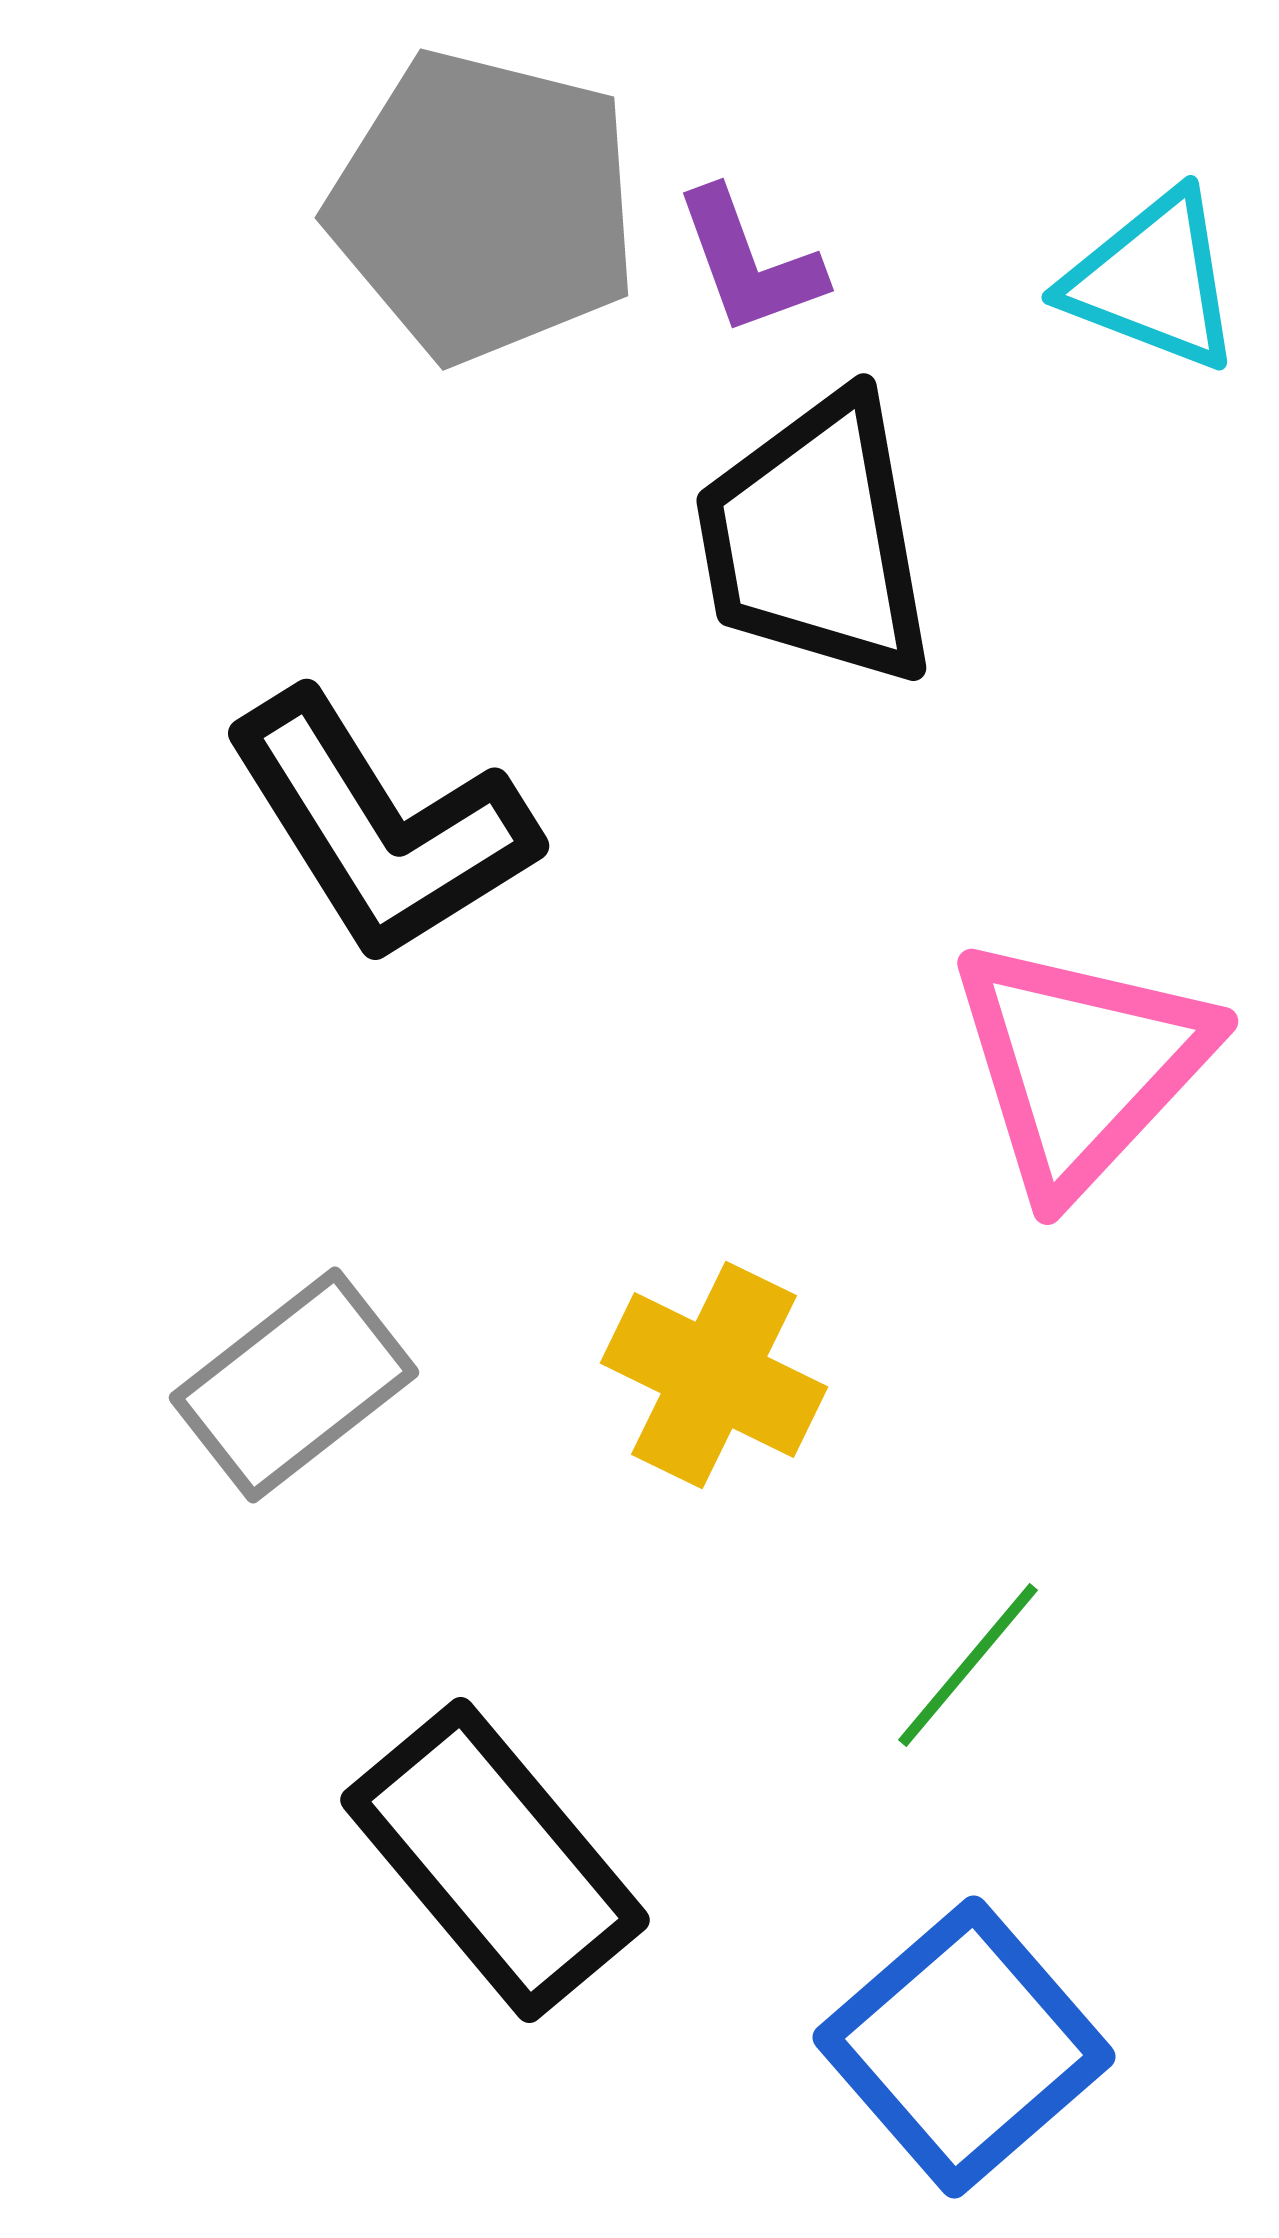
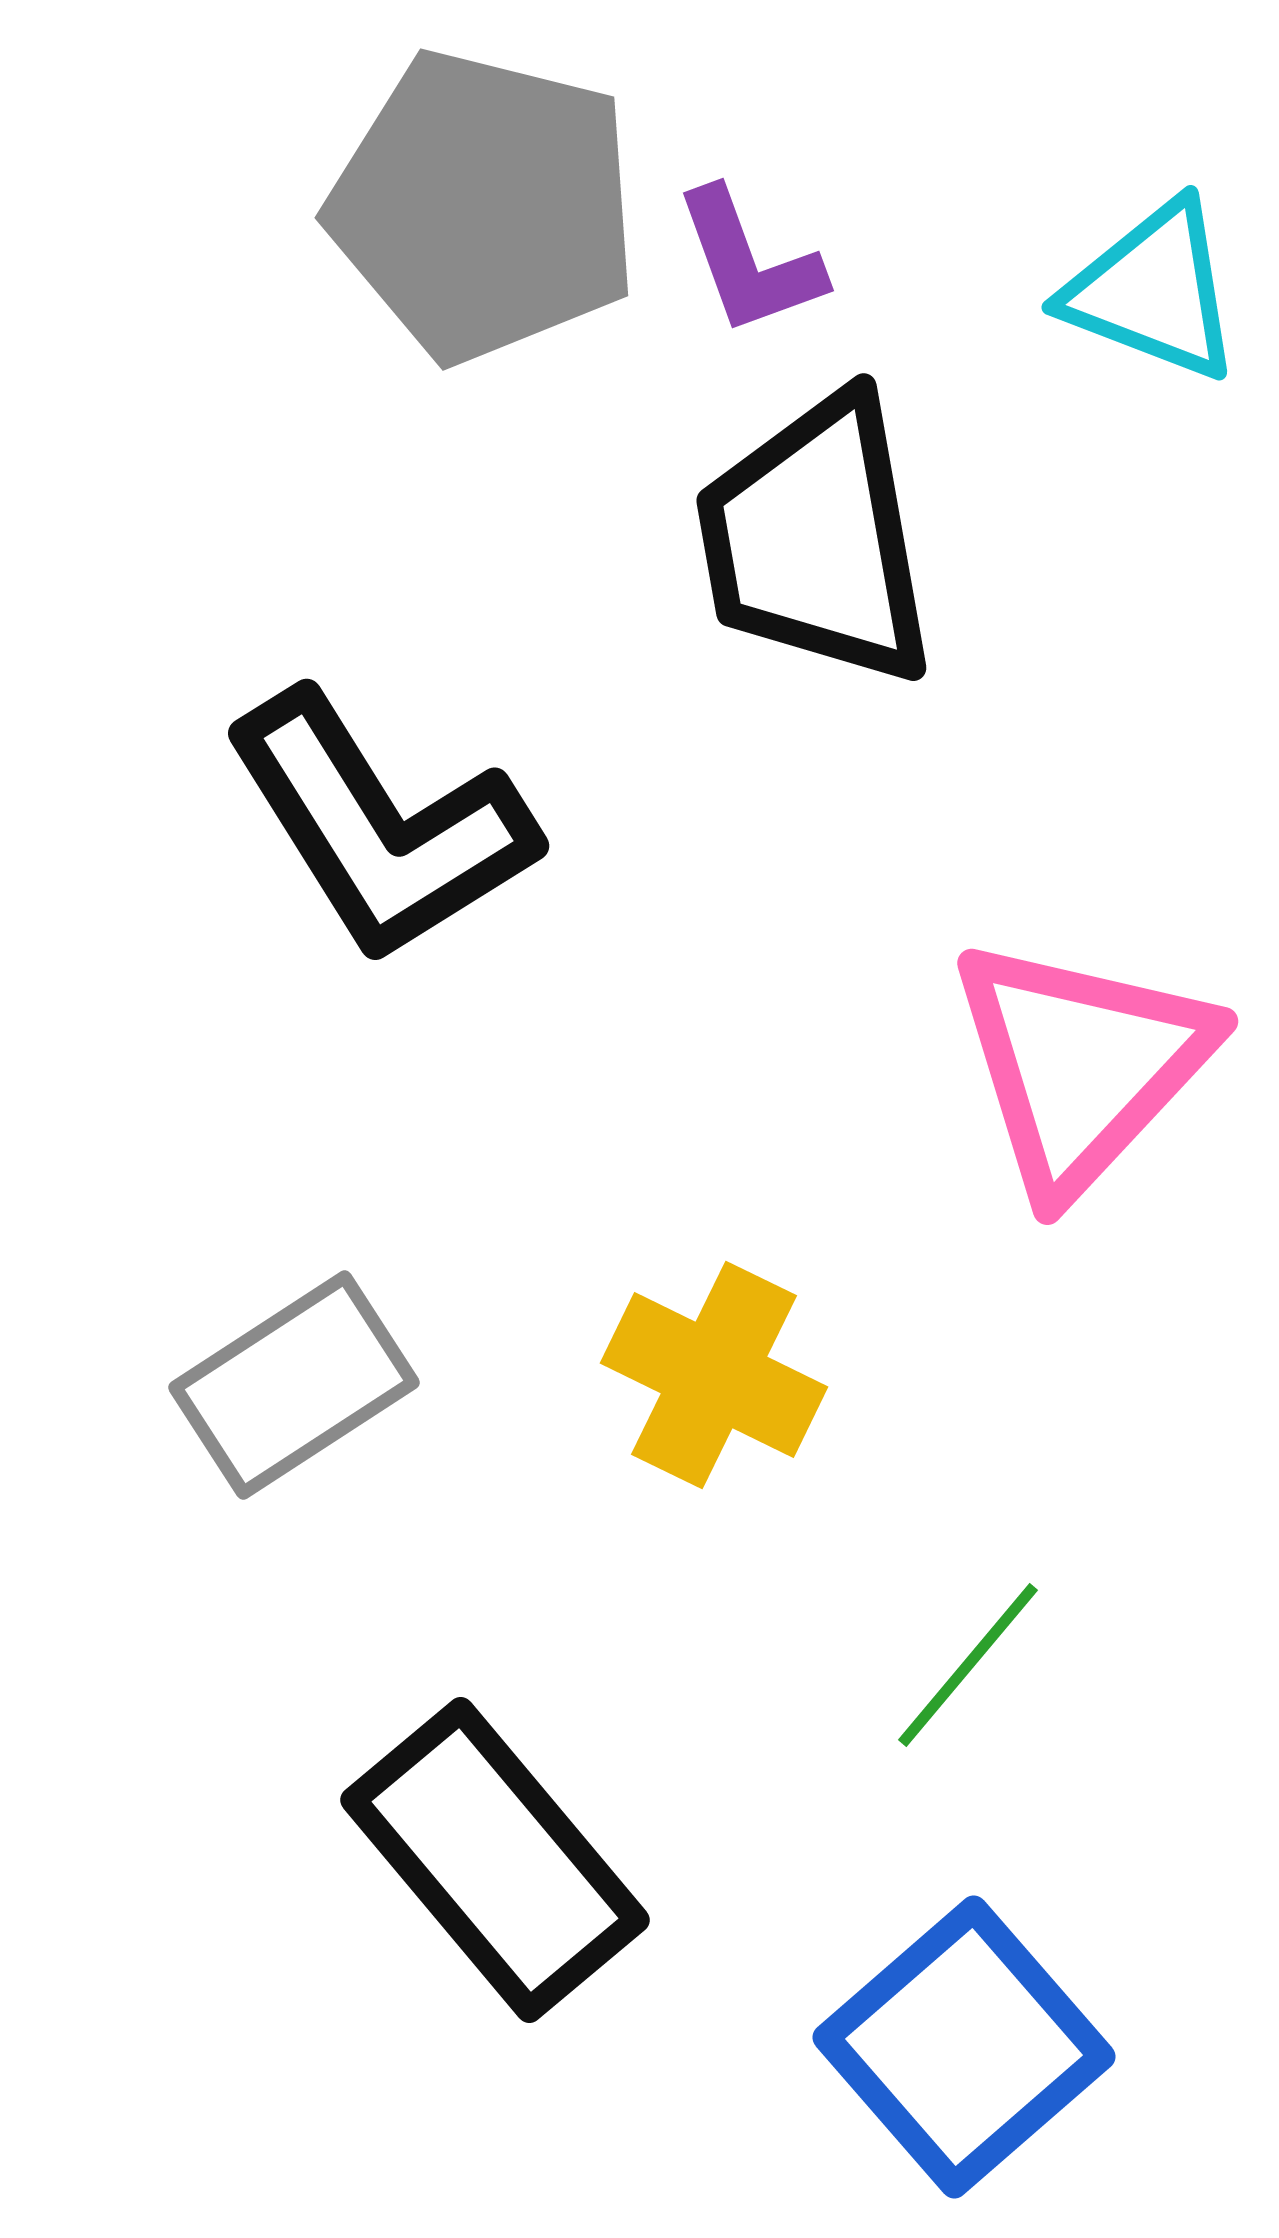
cyan triangle: moved 10 px down
gray rectangle: rotated 5 degrees clockwise
